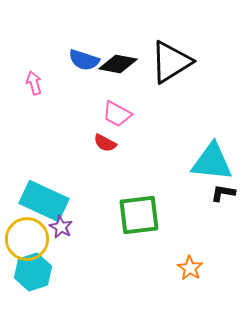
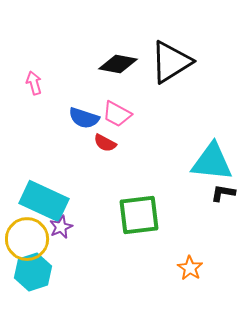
blue semicircle: moved 58 px down
purple star: rotated 20 degrees clockwise
